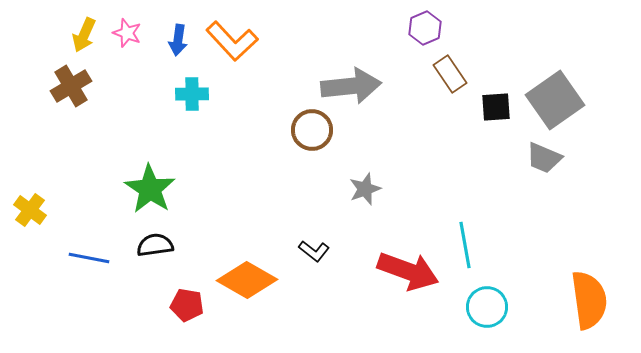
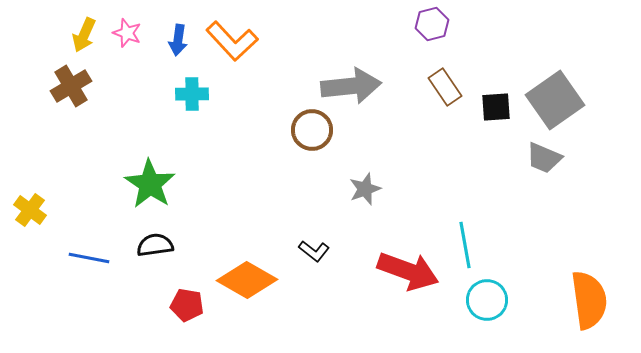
purple hexagon: moved 7 px right, 4 px up; rotated 8 degrees clockwise
brown rectangle: moved 5 px left, 13 px down
green star: moved 5 px up
cyan circle: moved 7 px up
